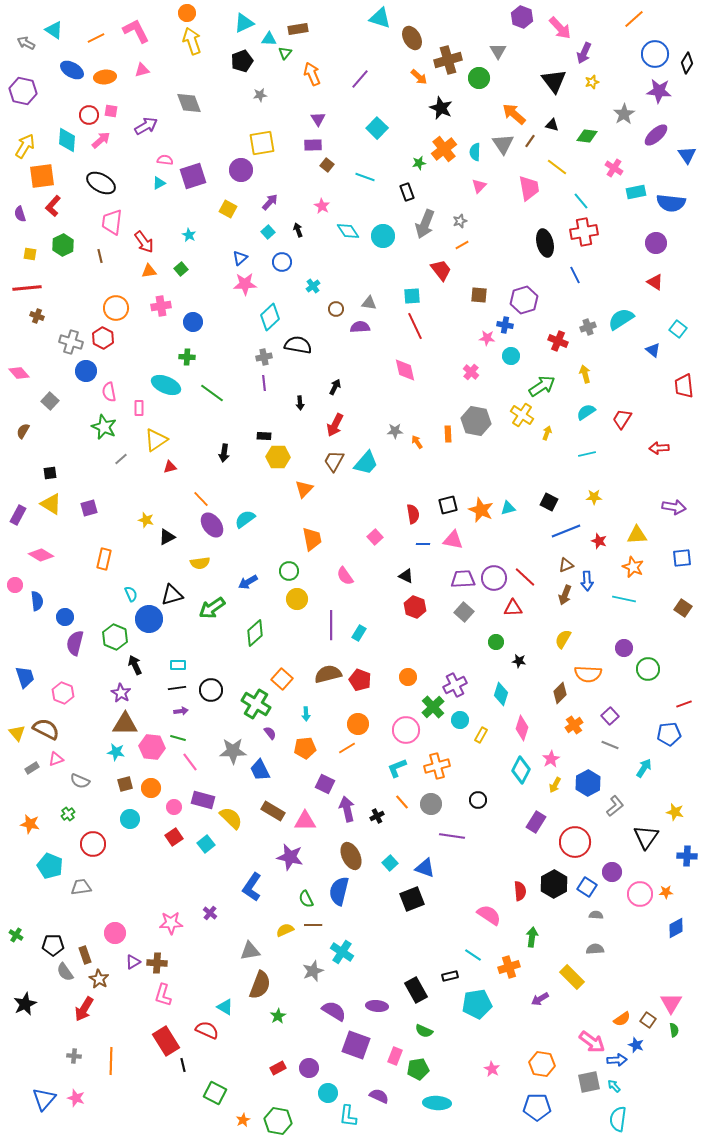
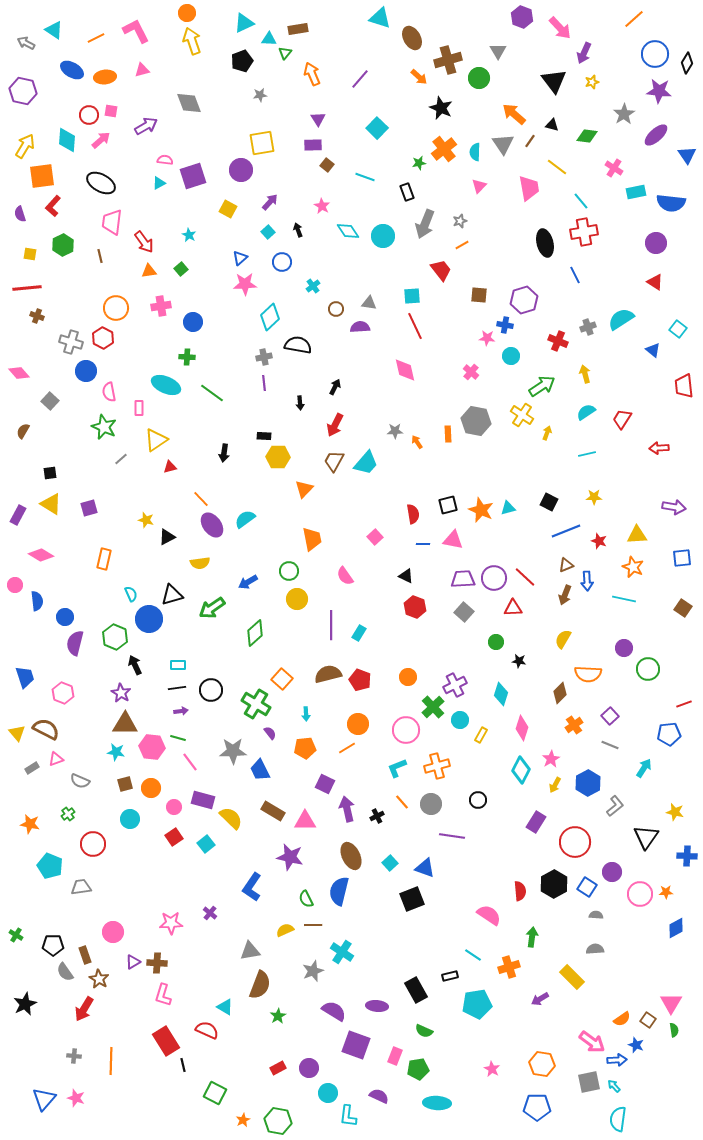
pink circle at (115, 933): moved 2 px left, 1 px up
